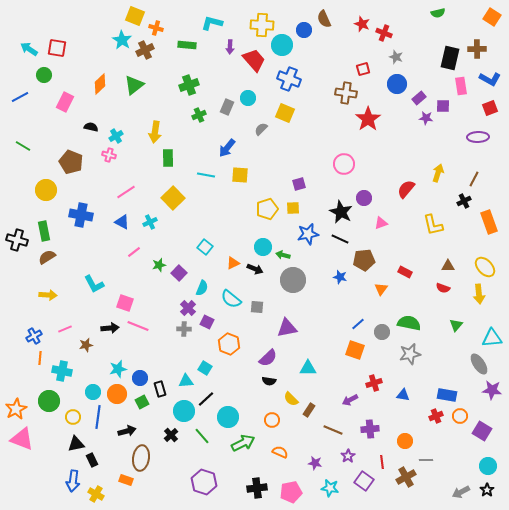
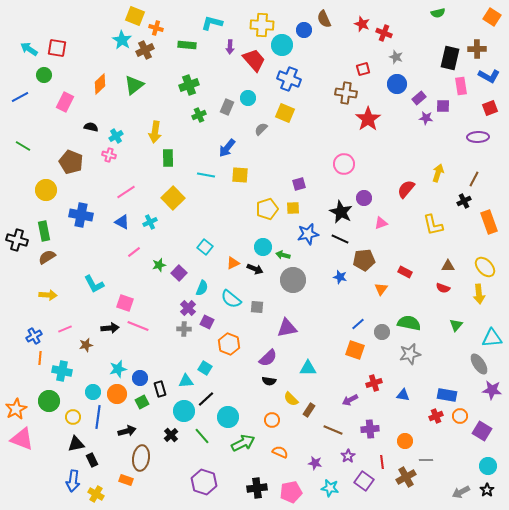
blue L-shape at (490, 79): moved 1 px left, 3 px up
